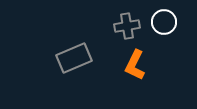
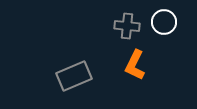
gray cross: rotated 15 degrees clockwise
gray rectangle: moved 18 px down
